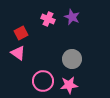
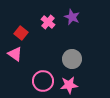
pink cross: moved 3 px down; rotated 16 degrees clockwise
red square: rotated 24 degrees counterclockwise
pink triangle: moved 3 px left, 1 px down
